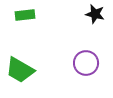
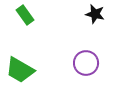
green rectangle: rotated 60 degrees clockwise
